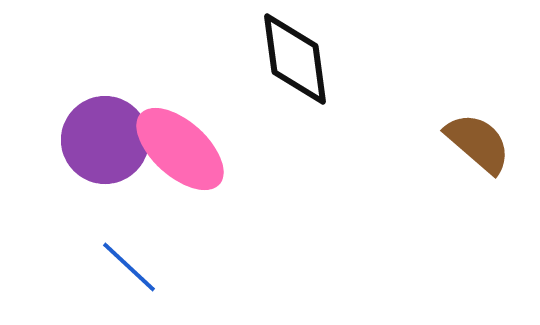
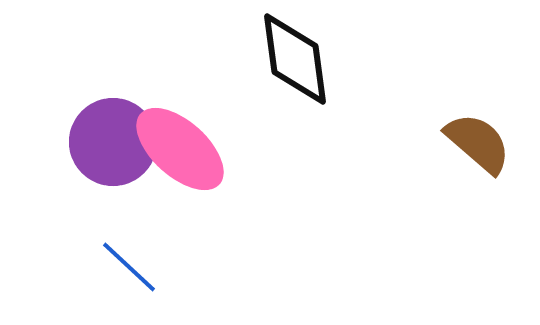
purple circle: moved 8 px right, 2 px down
